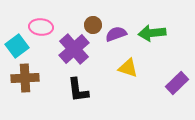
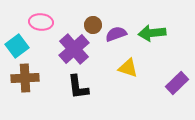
pink ellipse: moved 5 px up
black L-shape: moved 3 px up
